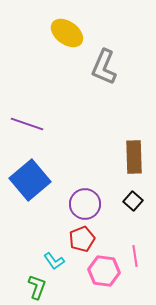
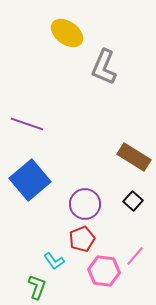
brown rectangle: rotated 56 degrees counterclockwise
pink line: rotated 50 degrees clockwise
